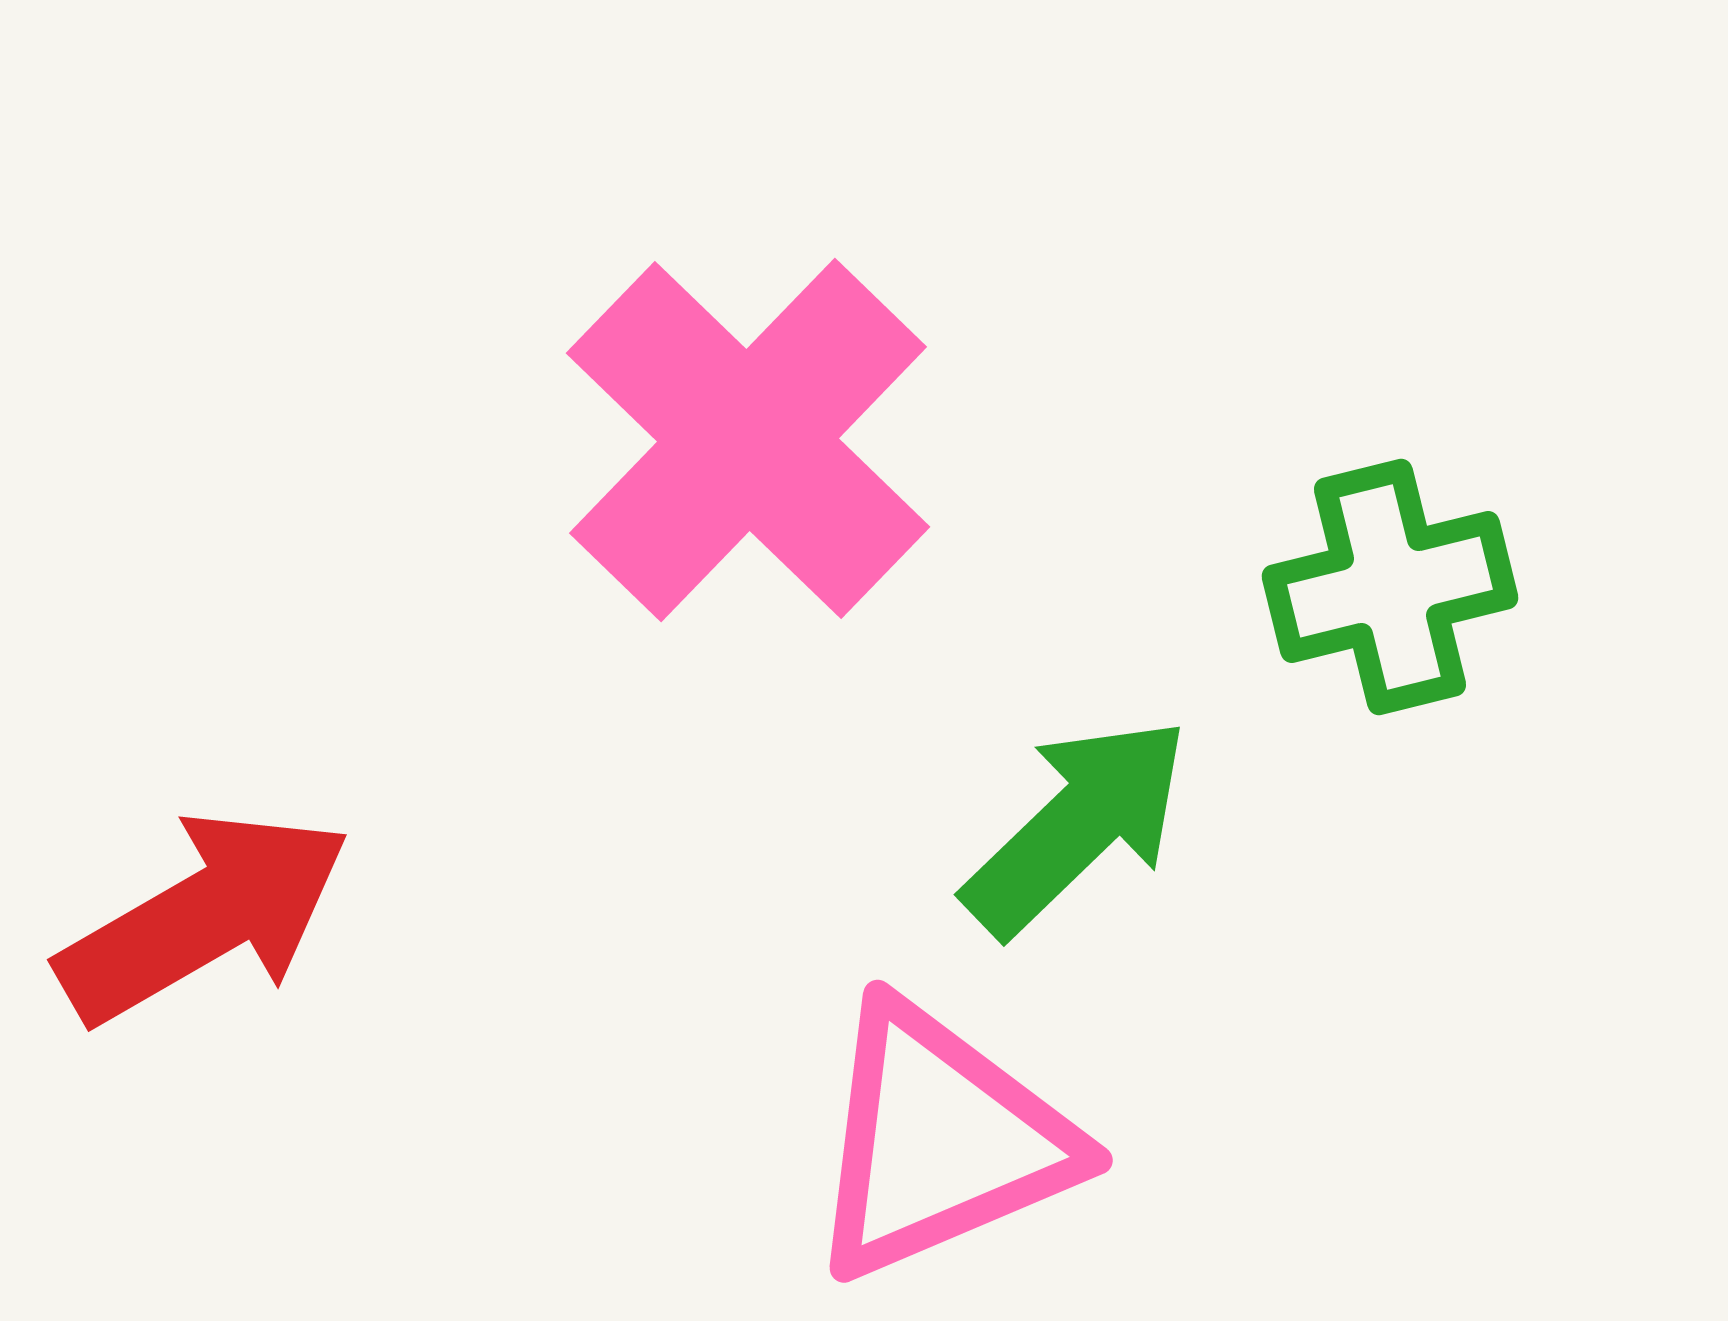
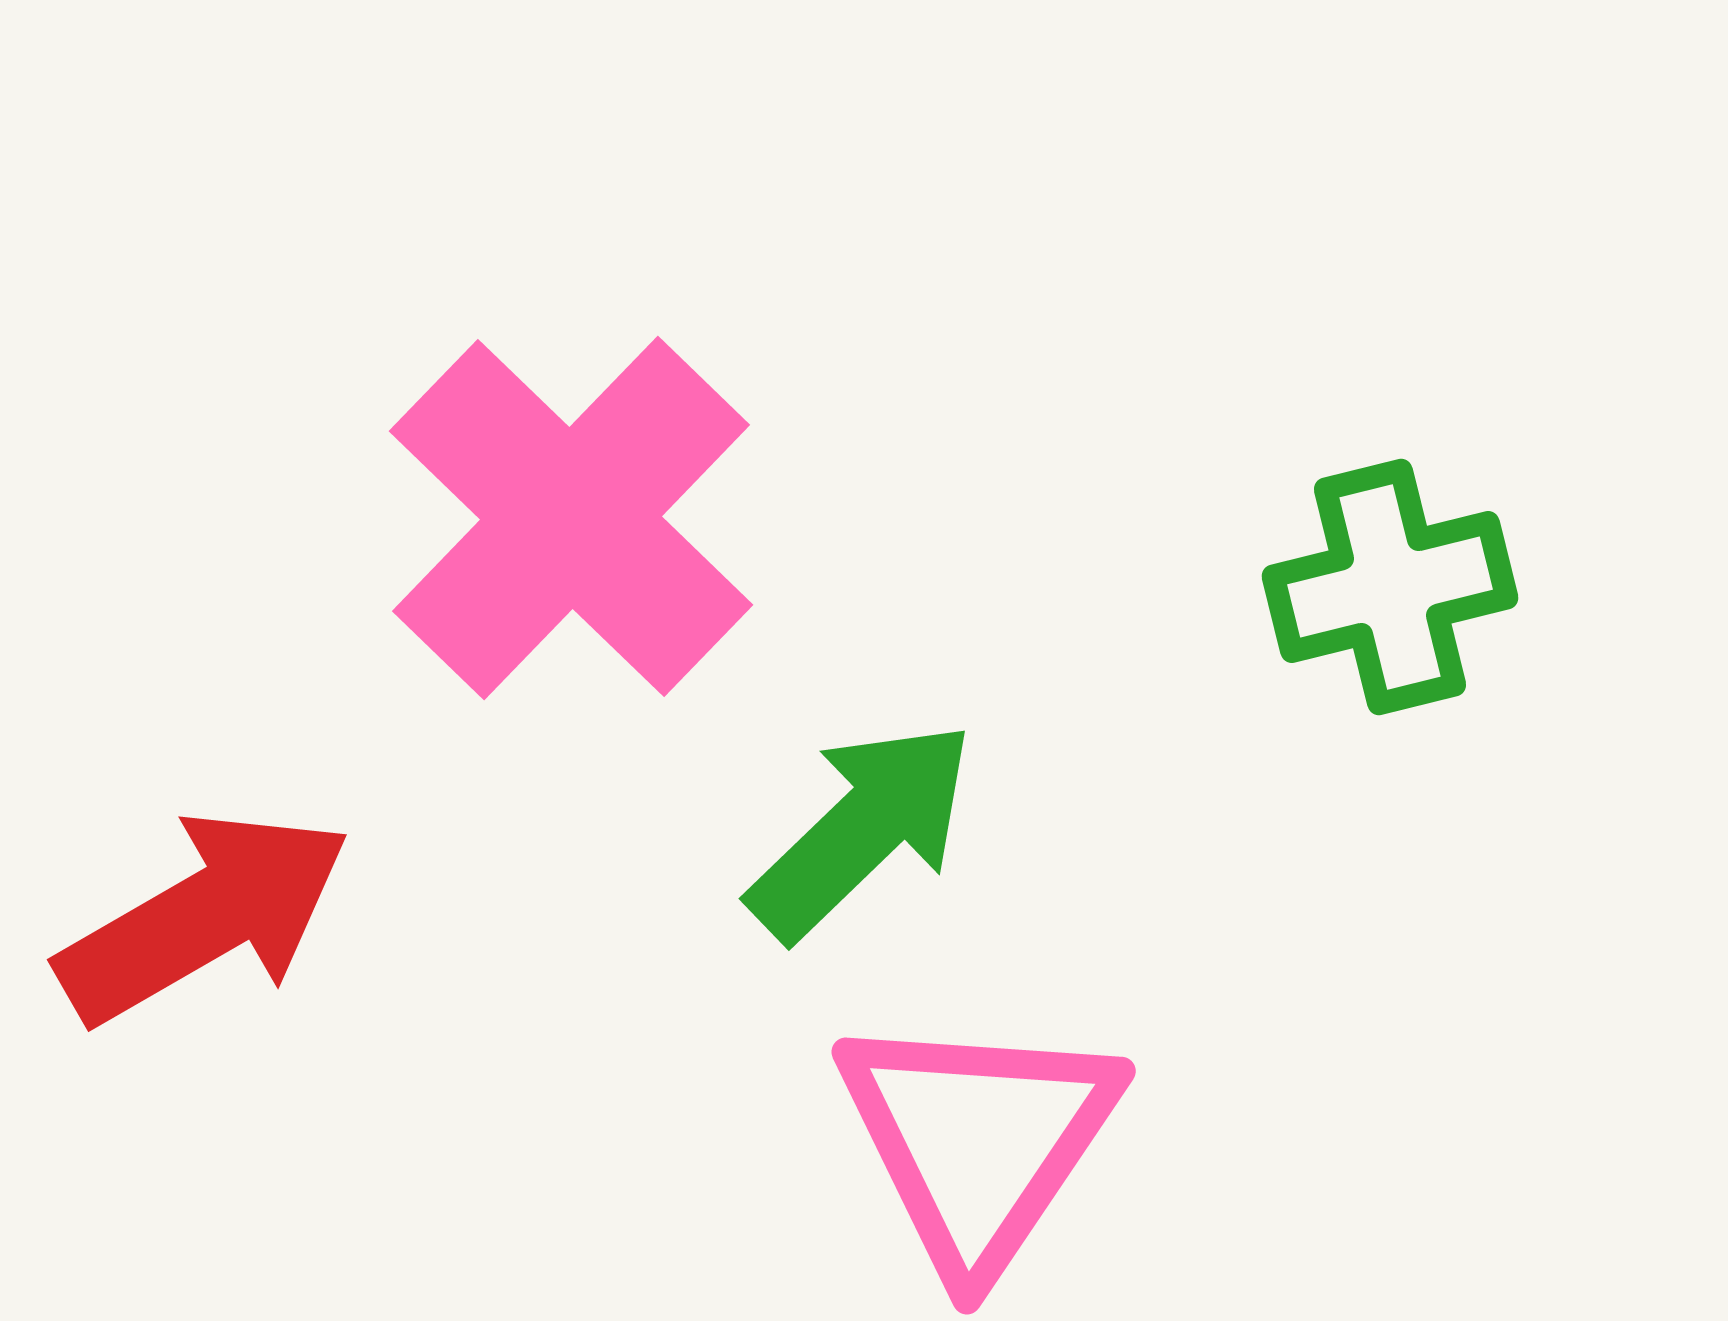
pink cross: moved 177 px left, 78 px down
green arrow: moved 215 px left, 4 px down
pink triangle: moved 38 px right; rotated 33 degrees counterclockwise
